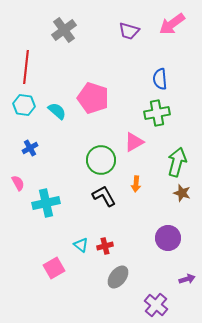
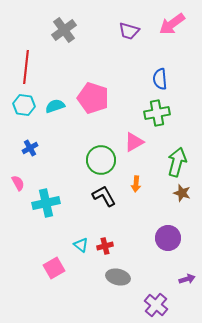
cyan semicircle: moved 2 px left, 5 px up; rotated 60 degrees counterclockwise
gray ellipse: rotated 65 degrees clockwise
